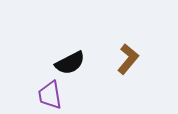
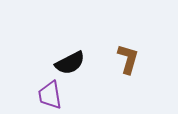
brown L-shape: rotated 24 degrees counterclockwise
